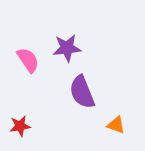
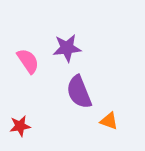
pink semicircle: moved 1 px down
purple semicircle: moved 3 px left
orange triangle: moved 7 px left, 4 px up
